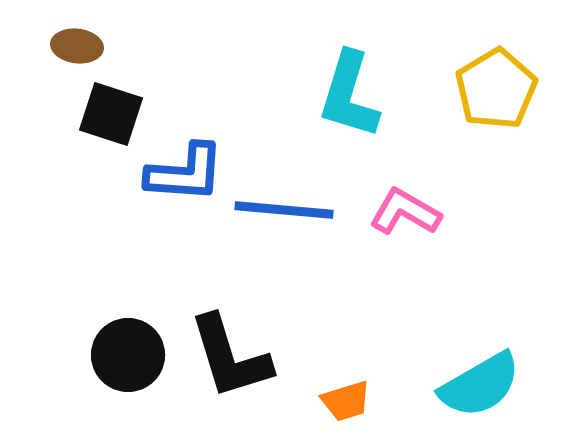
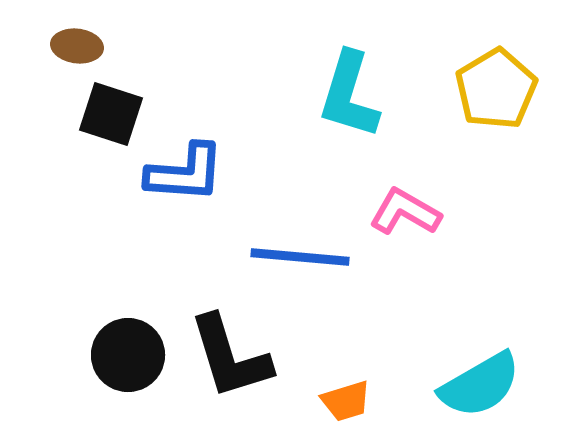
blue line: moved 16 px right, 47 px down
